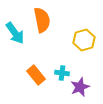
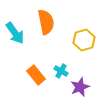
orange semicircle: moved 4 px right, 2 px down
cyan cross: moved 1 px left, 2 px up; rotated 24 degrees clockwise
